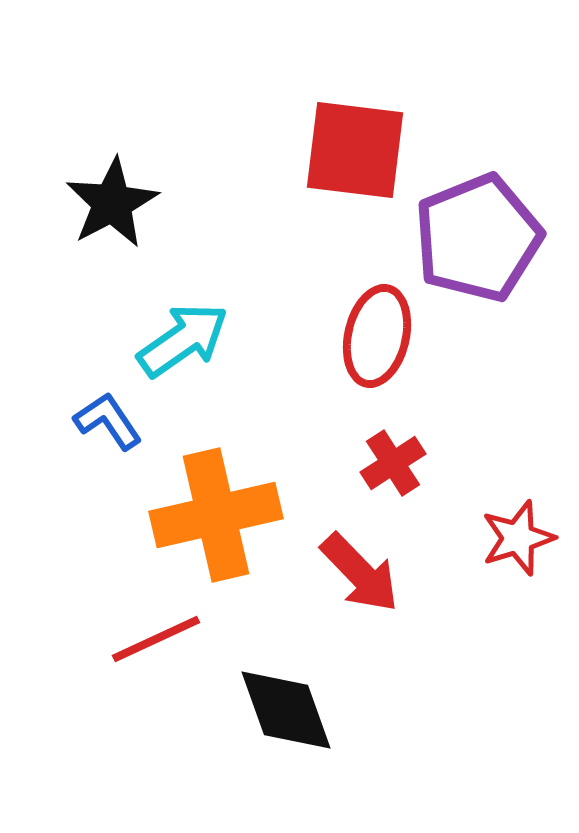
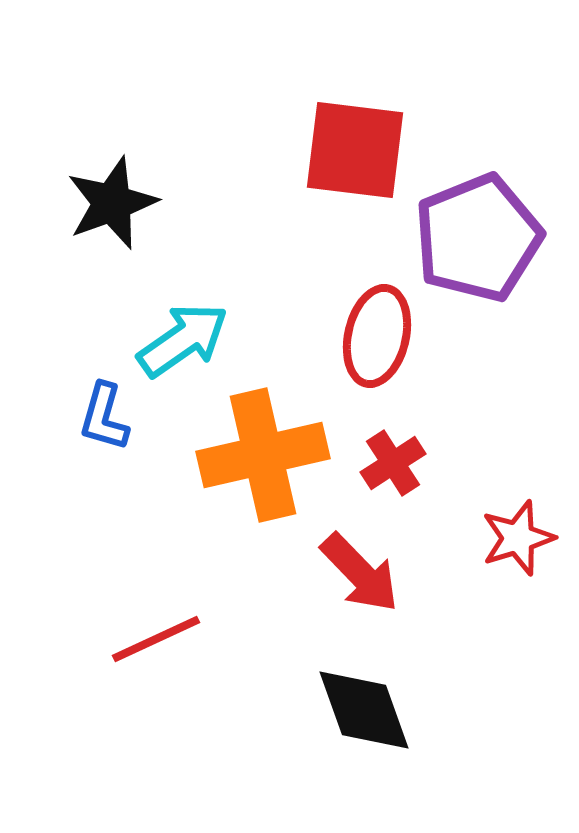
black star: rotated 8 degrees clockwise
blue L-shape: moved 4 px left, 4 px up; rotated 130 degrees counterclockwise
orange cross: moved 47 px right, 60 px up
black diamond: moved 78 px right
